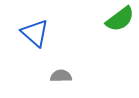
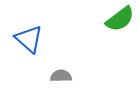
blue triangle: moved 6 px left, 6 px down
